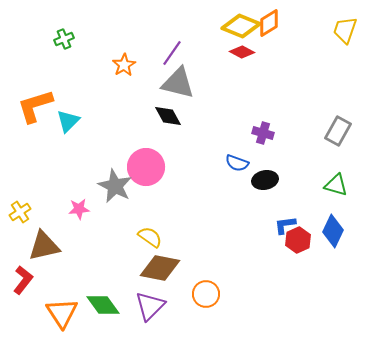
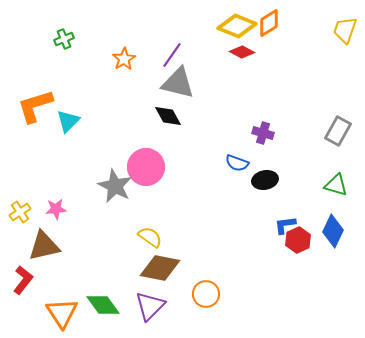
yellow diamond: moved 4 px left
purple line: moved 2 px down
orange star: moved 6 px up
pink star: moved 23 px left
